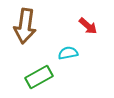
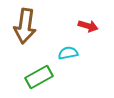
red arrow: rotated 24 degrees counterclockwise
